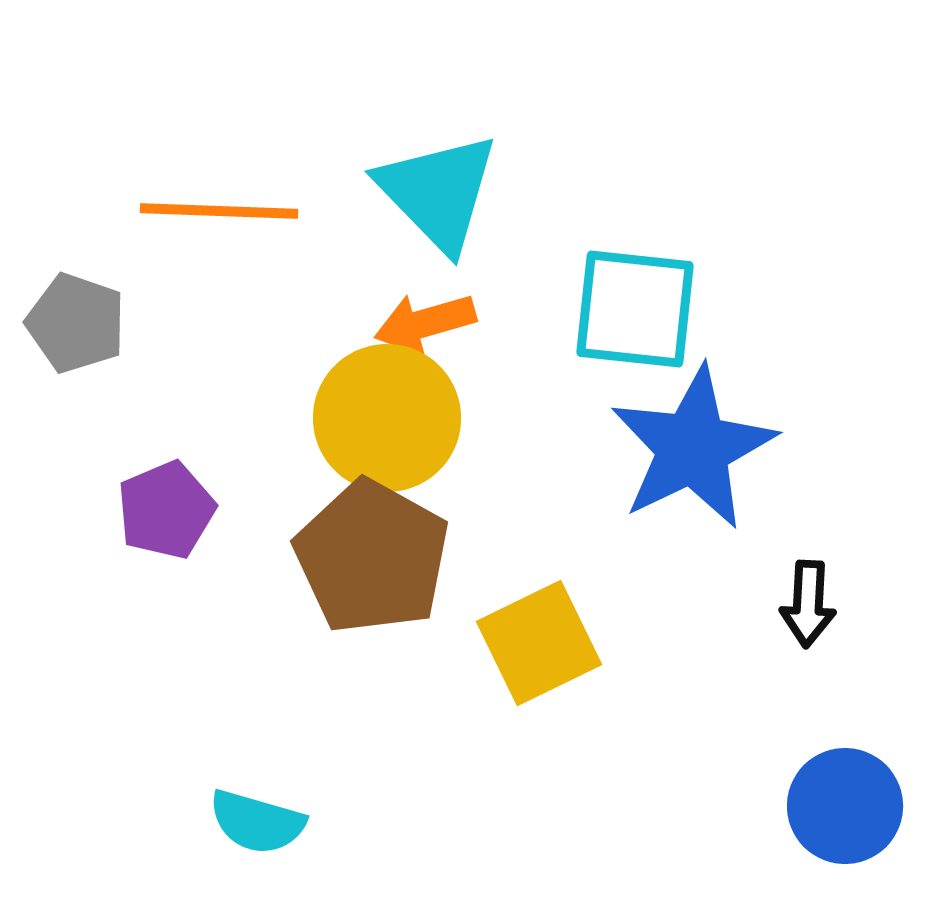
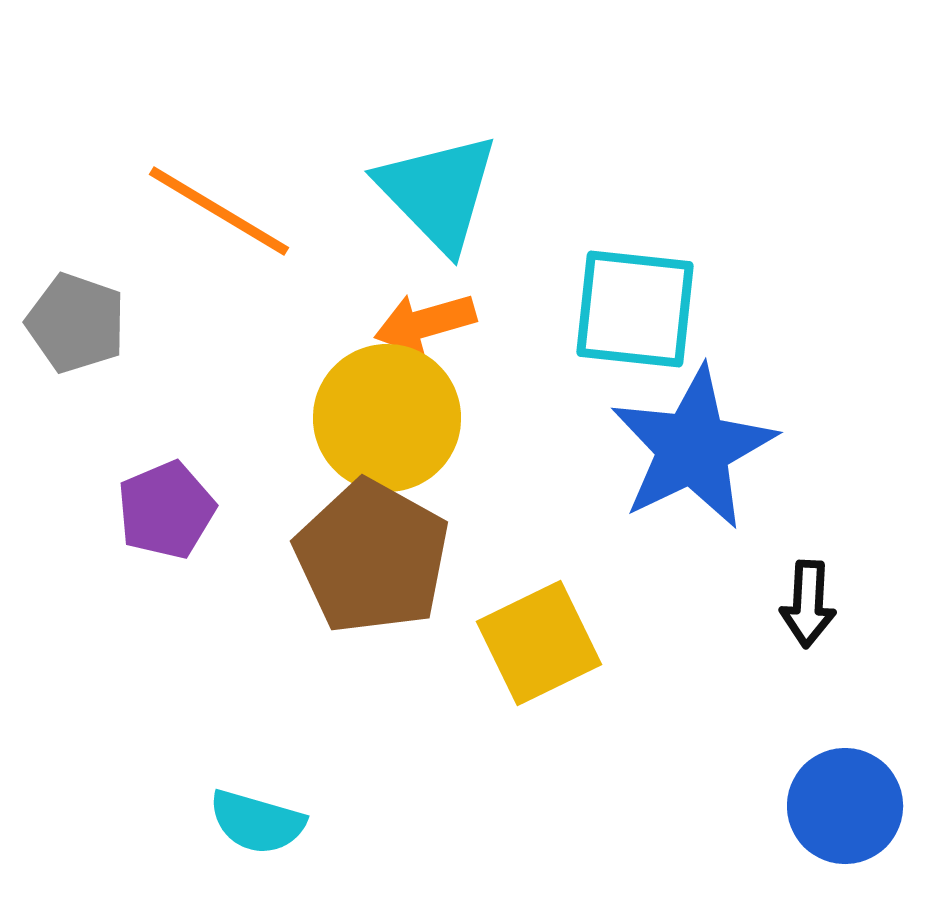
orange line: rotated 29 degrees clockwise
